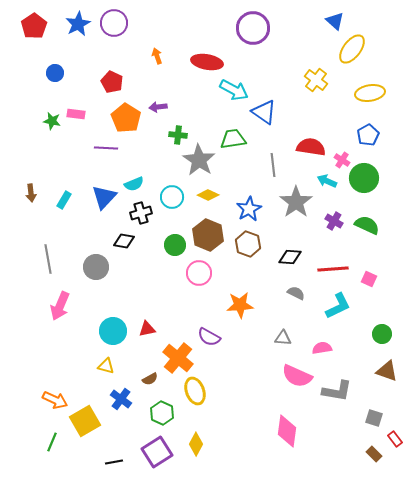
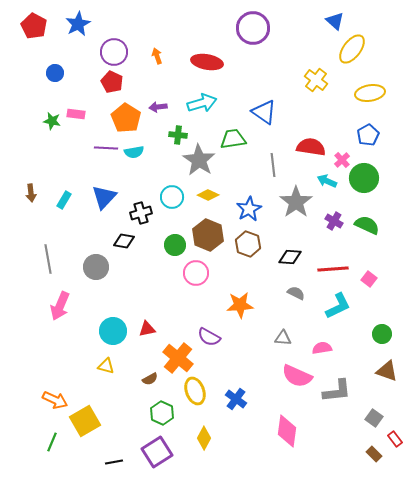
purple circle at (114, 23): moved 29 px down
red pentagon at (34, 26): rotated 10 degrees counterclockwise
cyan arrow at (234, 90): moved 32 px left, 13 px down; rotated 44 degrees counterclockwise
pink cross at (342, 160): rotated 14 degrees clockwise
cyan semicircle at (134, 184): moved 32 px up; rotated 12 degrees clockwise
pink circle at (199, 273): moved 3 px left
pink square at (369, 279): rotated 14 degrees clockwise
gray L-shape at (337, 391): rotated 16 degrees counterclockwise
blue cross at (121, 399): moved 115 px right
gray square at (374, 418): rotated 18 degrees clockwise
yellow diamond at (196, 444): moved 8 px right, 6 px up
